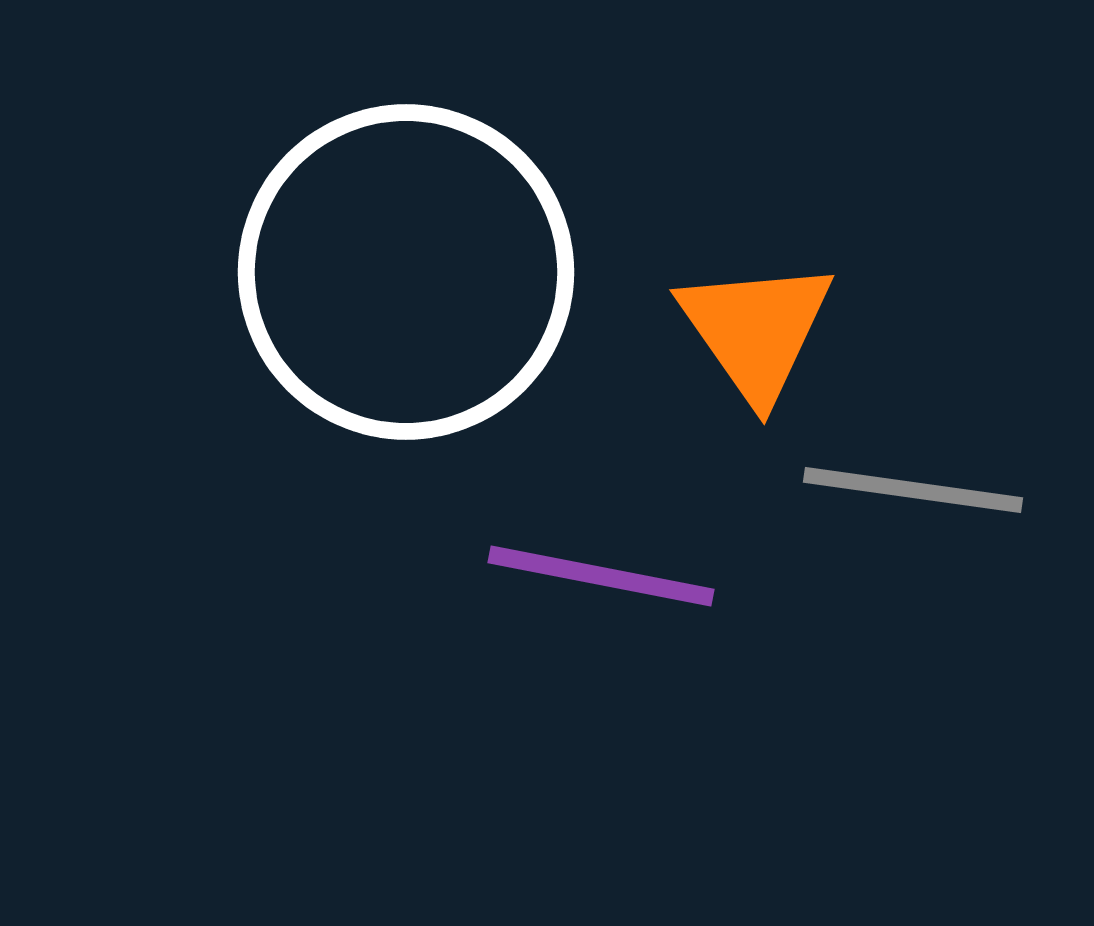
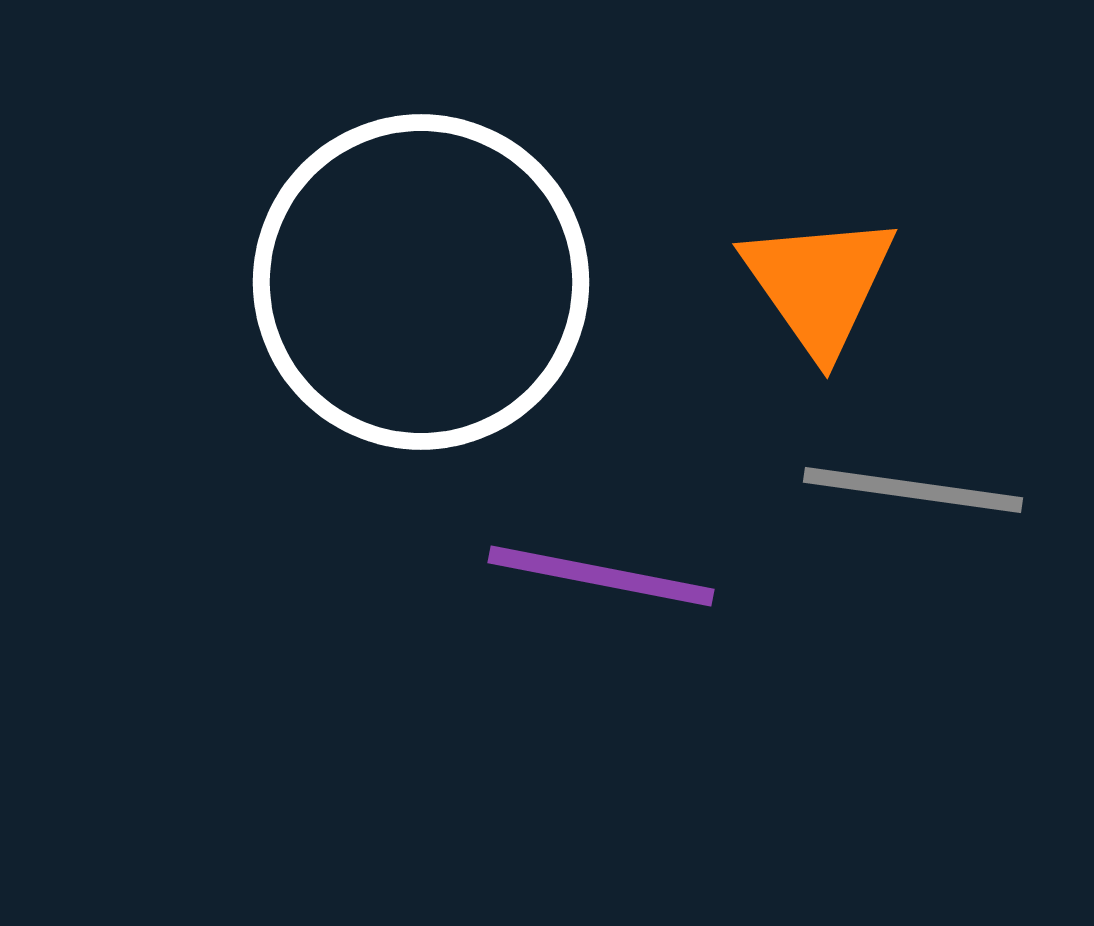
white circle: moved 15 px right, 10 px down
orange triangle: moved 63 px right, 46 px up
